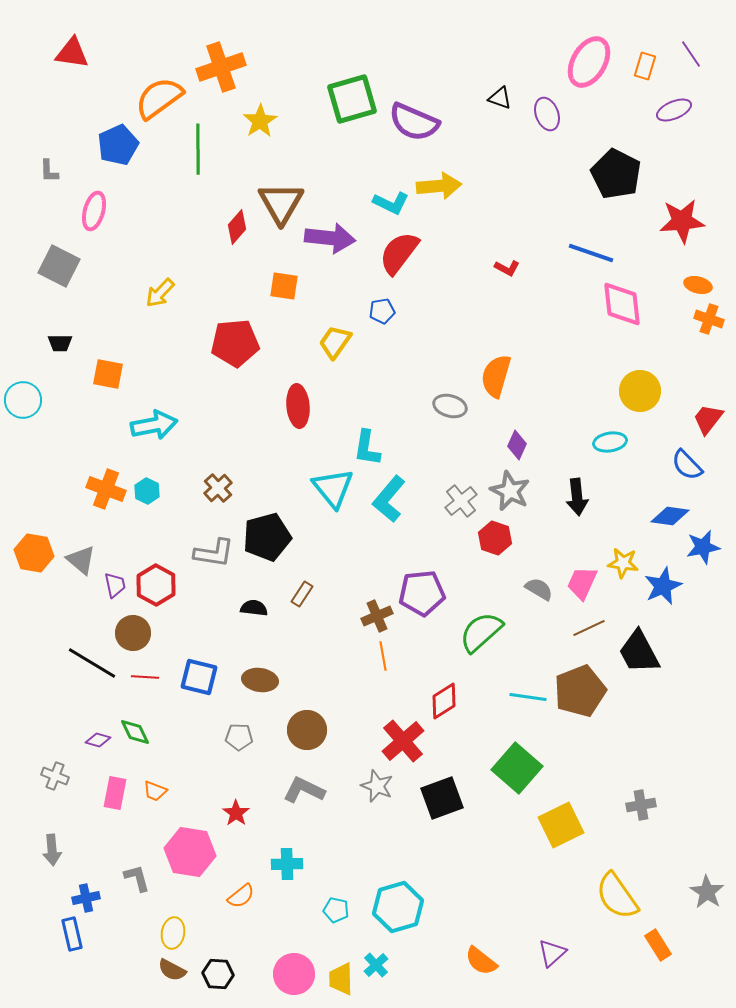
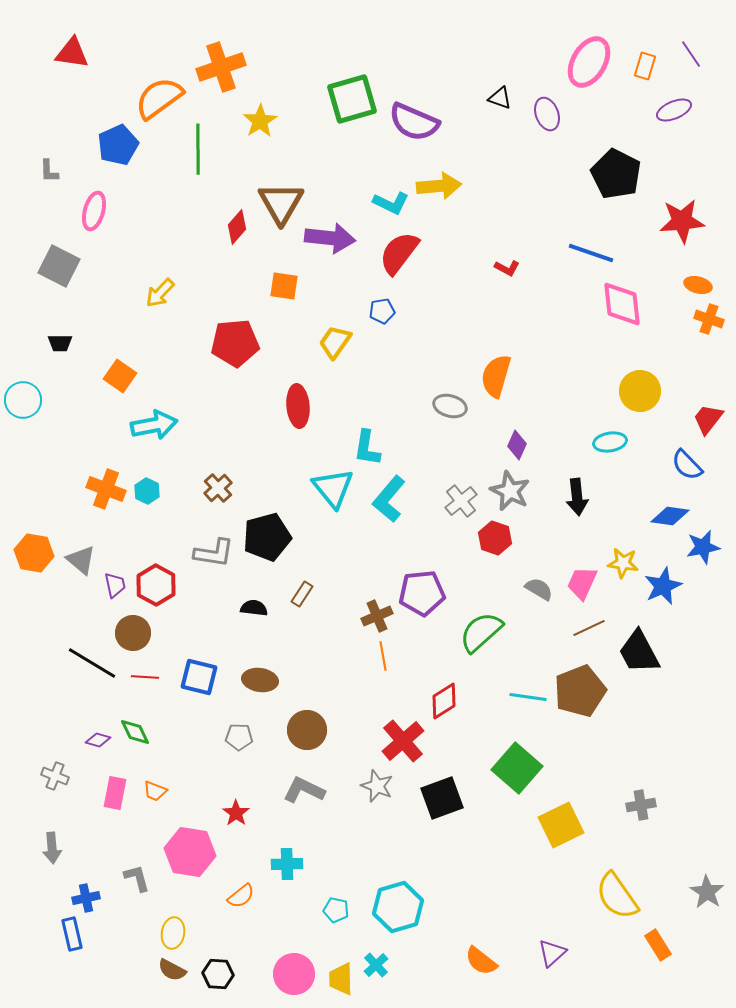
orange square at (108, 374): moved 12 px right, 2 px down; rotated 24 degrees clockwise
gray arrow at (52, 850): moved 2 px up
